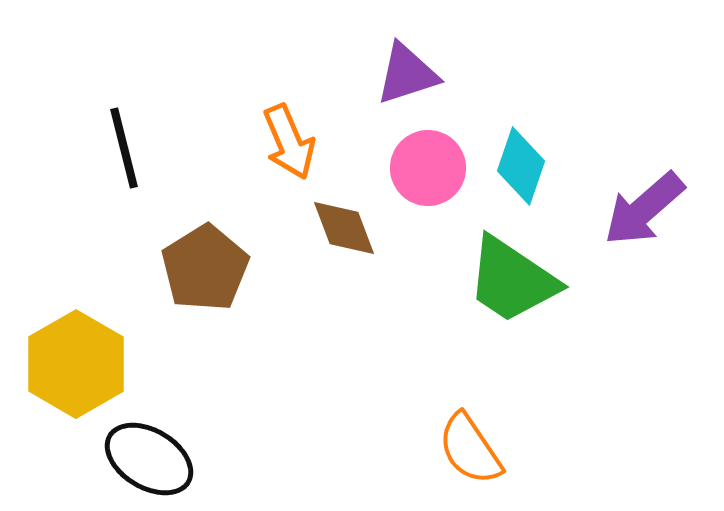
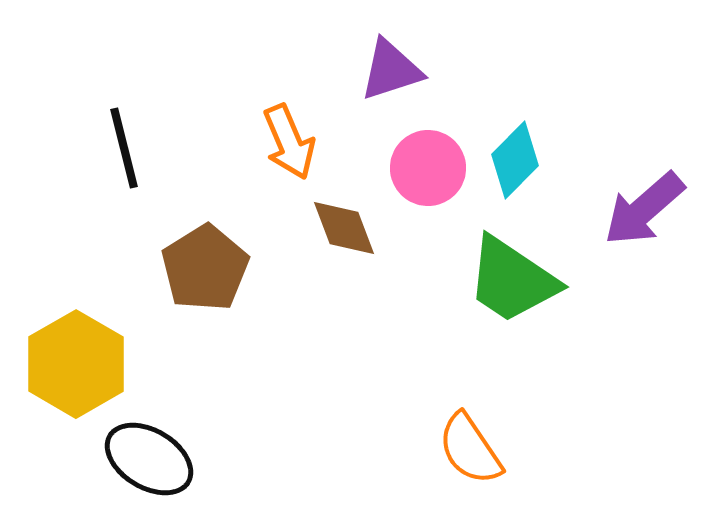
purple triangle: moved 16 px left, 4 px up
cyan diamond: moved 6 px left, 6 px up; rotated 26 degrees clockwise
